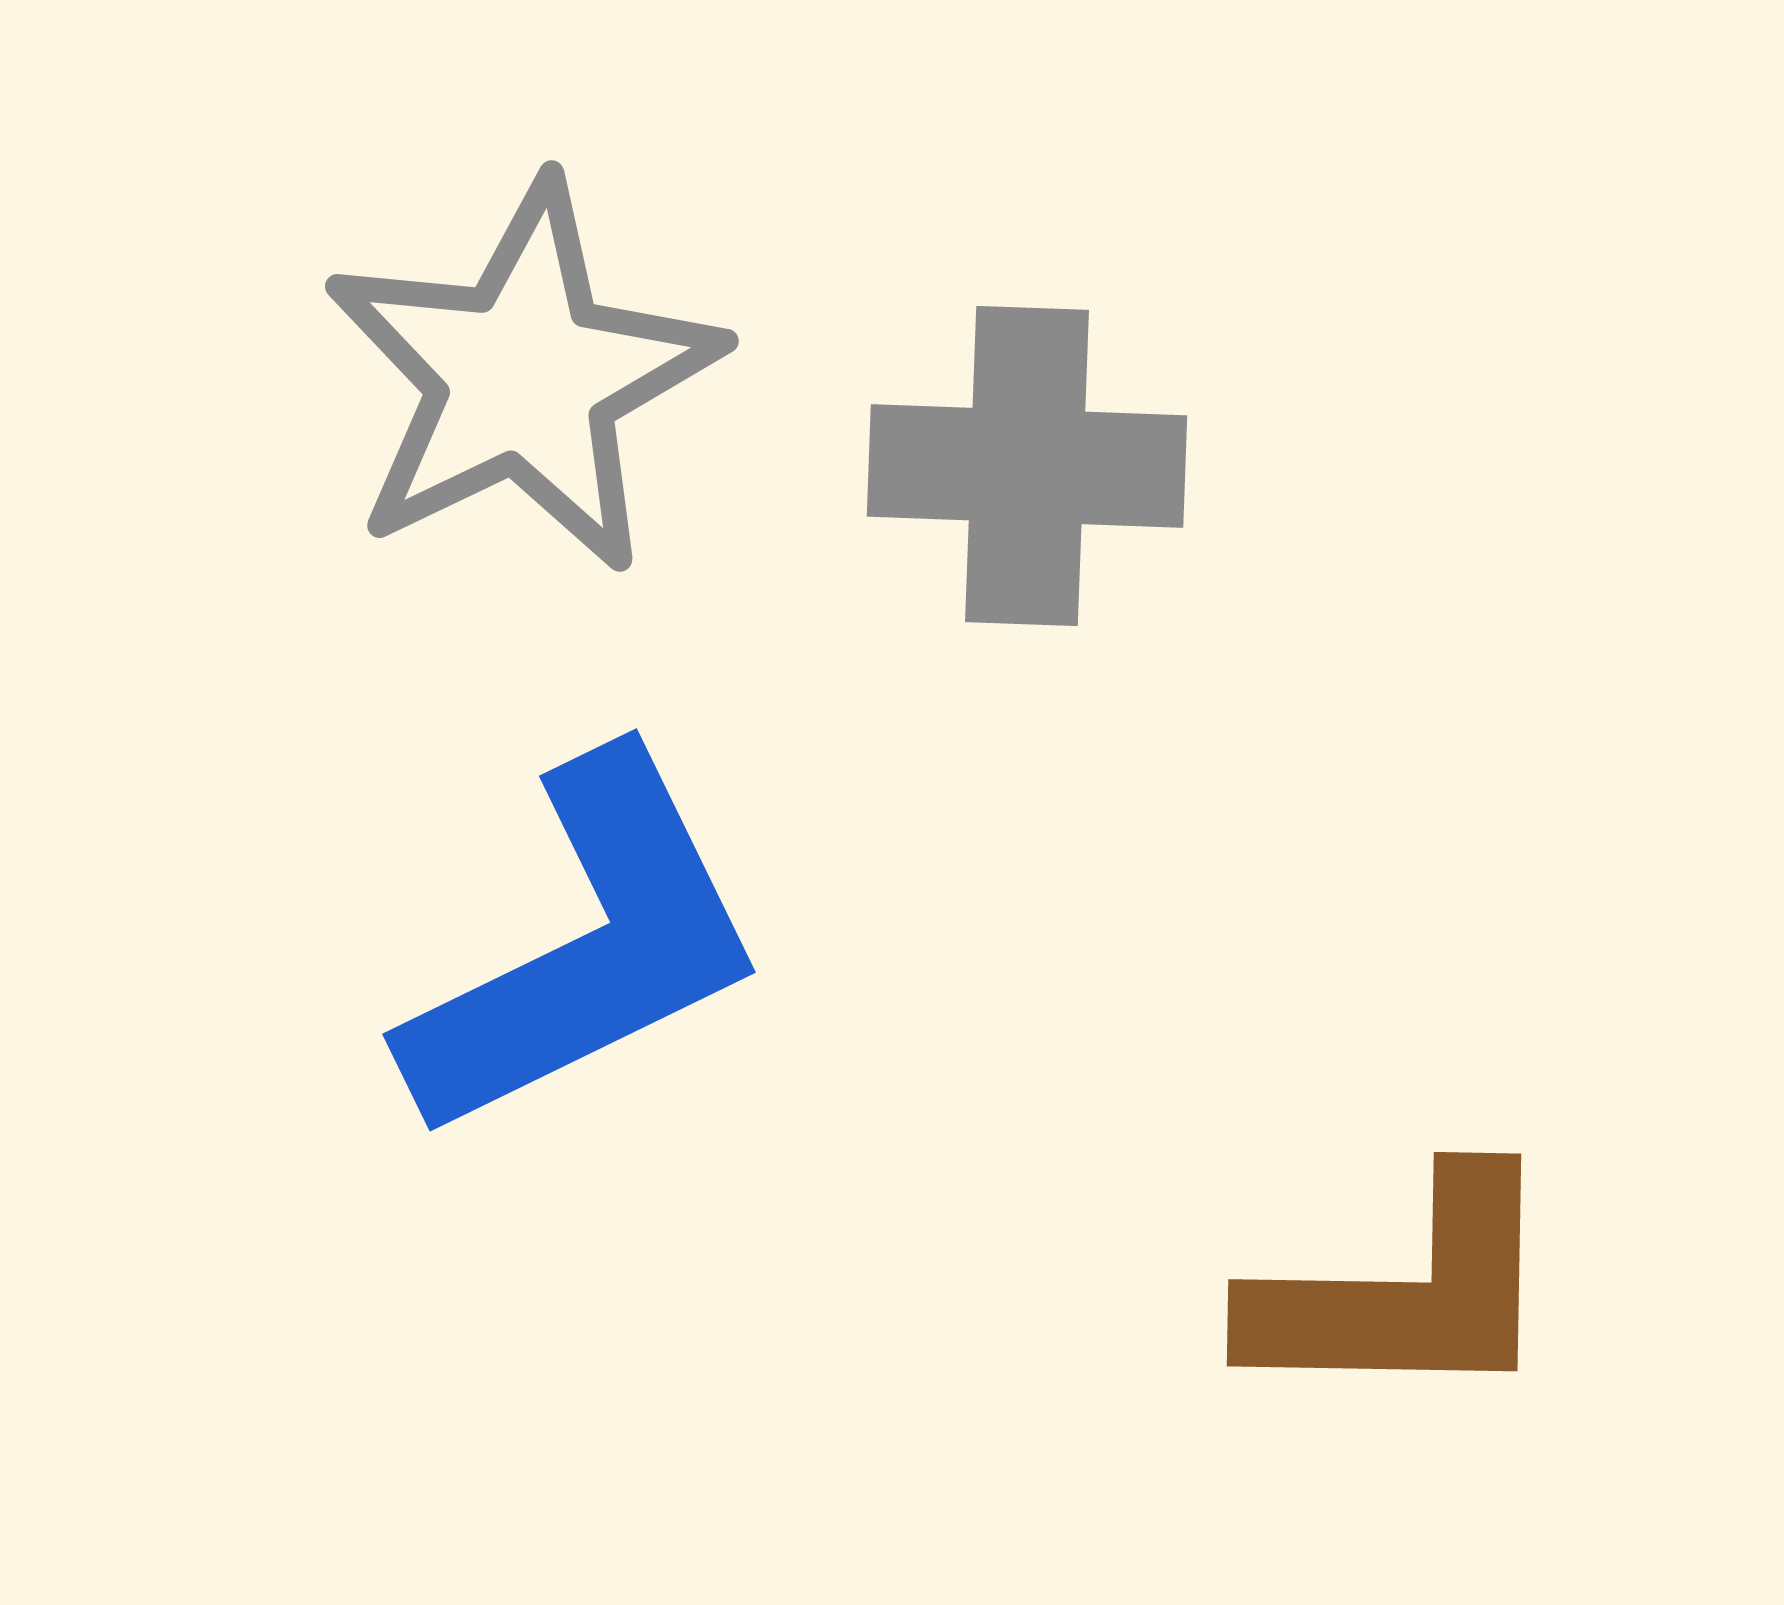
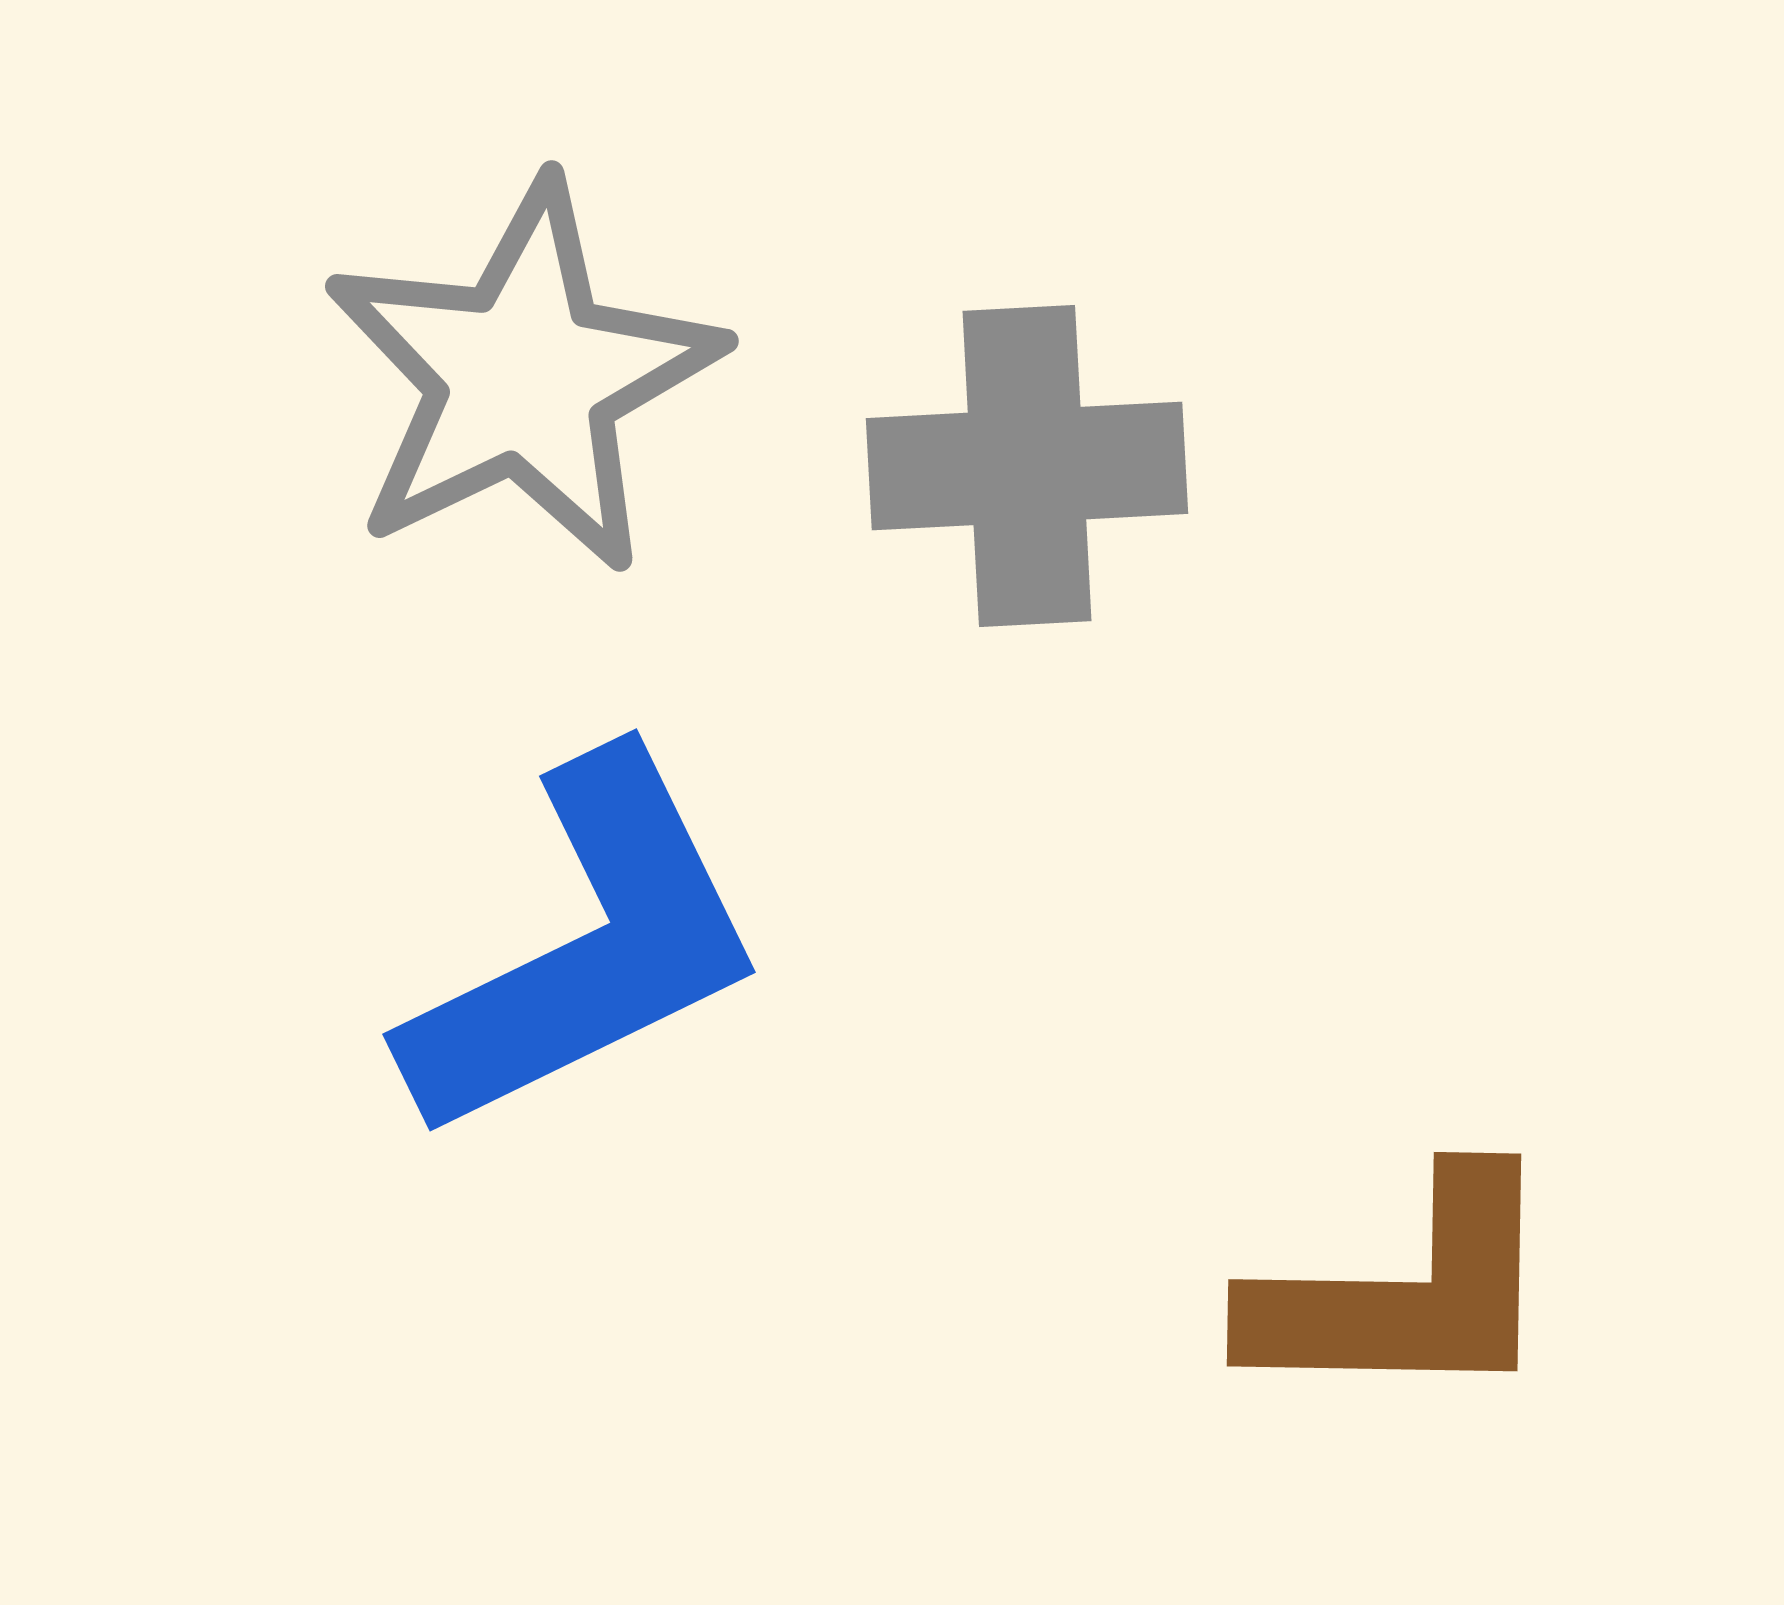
gray cross: rotated 5 degrees counterclockwise
